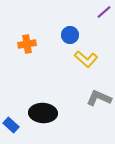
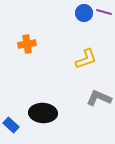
purple line: rotated 56 degrees clockwise
blue circle: moved 14 px right, 22 px up
yellow L-shape: rotated 60 degrees counterclockwise
